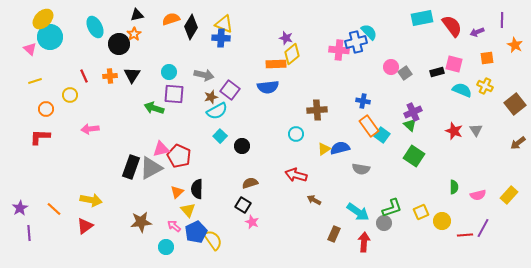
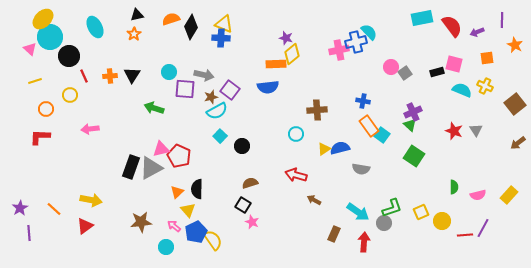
black circle at (119, 44): moved 50 px left, 12 px down
pink cross at (339, 50): rotated 18 degrees counterclockwise
purple square at (174, 94): moved 11 px right, 5 px up
